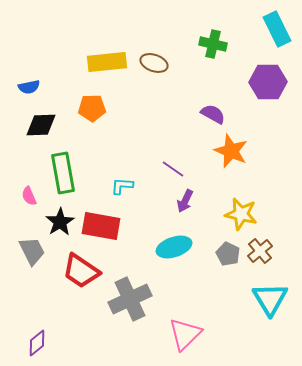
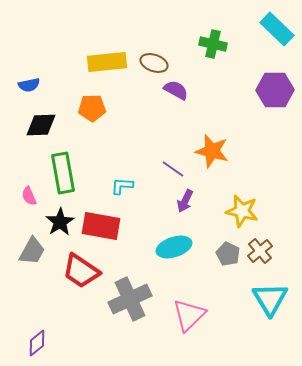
cyan rectangle: rotated 20 degrees counterclockwise
purple hexagon: moved 7 px right, 8 px down
blue semicircle: moved 2 px up
purple semicircle: moved 37 px left, 24 px up
orange star: moved 19 px left; rotated 8 degrees counterclockwise
yellow star: moved 1 px right, 3 px up
gray trapezoid: rotated 56 degrees clockwise
pink triangle: moved 4 px right, 19 px up
